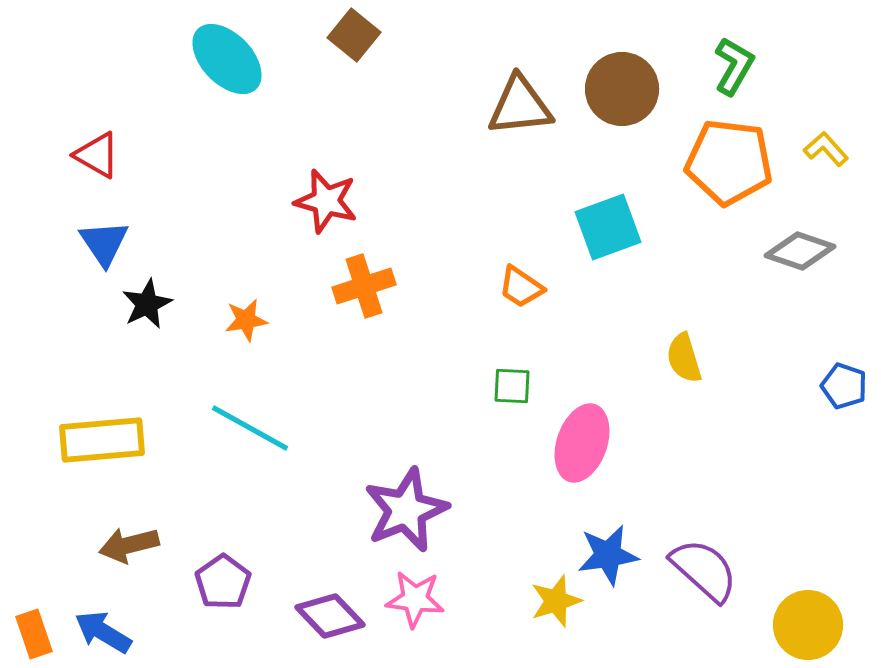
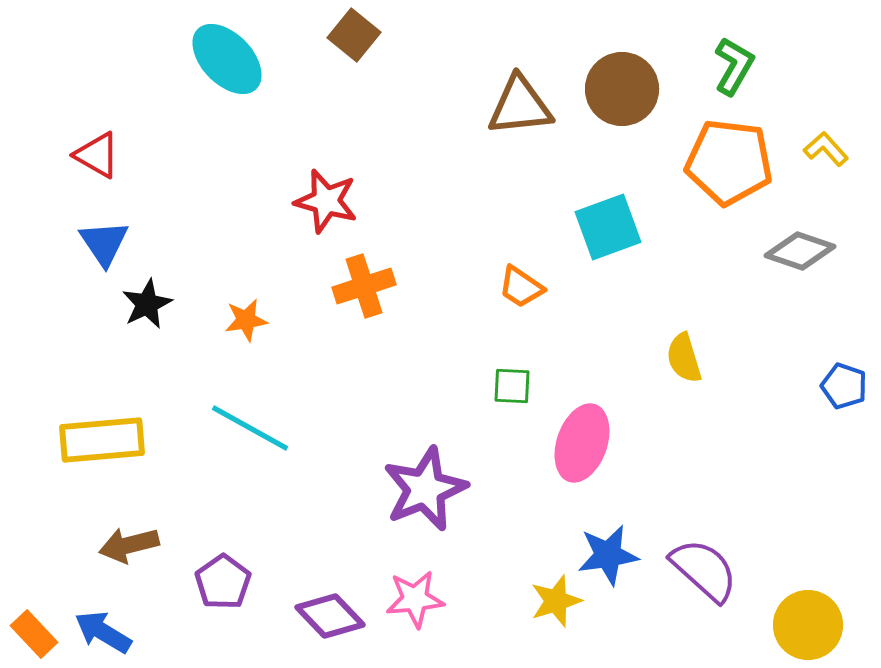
purple star: moved 19 px right, 21 px up
pink star: rotated 12 degrees counterclockwise
orange rectangle: rotated 24 degrees counterclockwise
